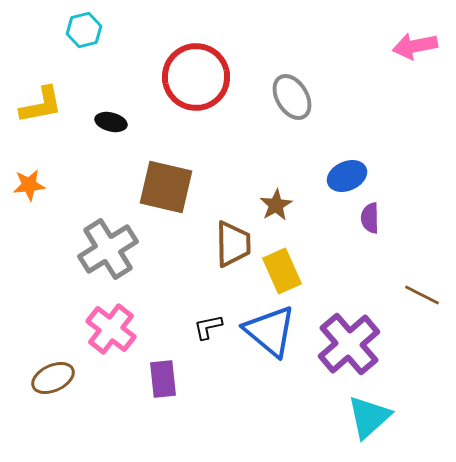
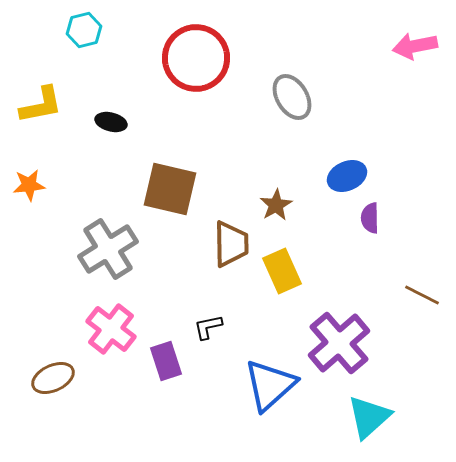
red circle: moved 19 px up
brown square: moved 4 px right, 2 px down
brown trapezoid: moved 2 px left
blue triangle: moved 54 px down; rotated 38 degrees clockwise
purple cross: moved 10 px left, 1 px up
purple rectangle: moved 3 px right, 18 px up; rotated 12 degrees counterclockwise
